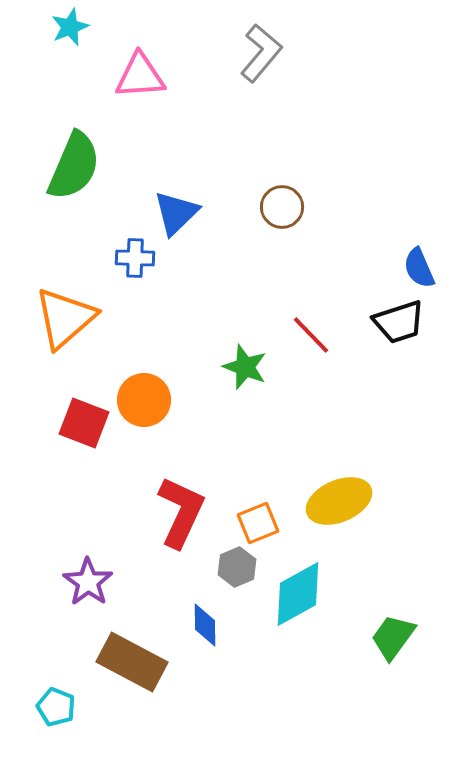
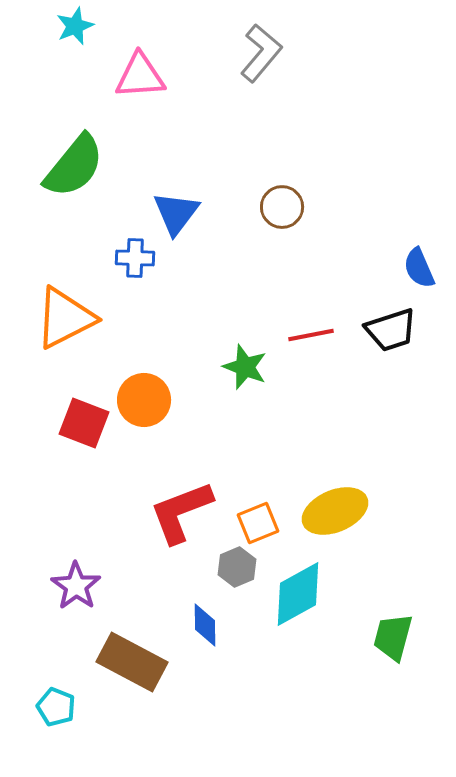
cyan star: moved 5 px right, 1 px up
green semicircle: rotated 16 degrees clockwise
blue triangle: rotated 9 degrees counterclockwise
orange triangle: rotated 14 degrees clockwise
black trapezoid: moved 8 px left, 8 px down
red line: rotated 57 degrees counterclockwise
yellow ellipse: moved 4 px left, 10 px down
red L-shape: rotated 136 degrees counterclockwise
purple star: moved 12 px left, 4 px down
green trapezoid: rotated 21 degrees counterclockwise
